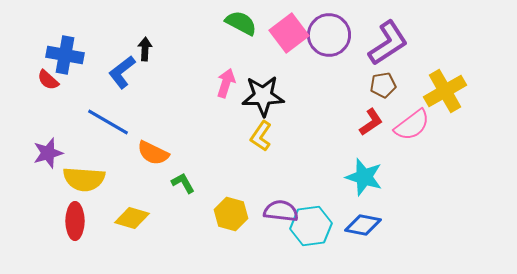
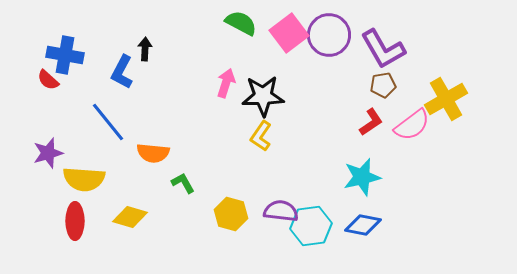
purple L-shape: moved 5 px left, 6 px down; rotated 93 degrees clockwise
blue L-shape: rotated 24 degrees counterclockwise
yellow cross: moved 1 px right, 8 px down
blue line: rotated 21 degrees clockwise
orange semicircle: rotated 20 degrees counterclockwise
cyan star: moved 2 px left; rotated 30 degrees counterclockwise
yellow diamond: moved 2 px left, 1 px up
